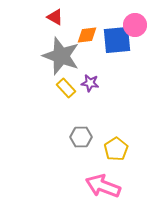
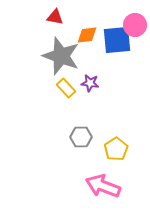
red triangle: rotated 18 degrees counterclockwise
